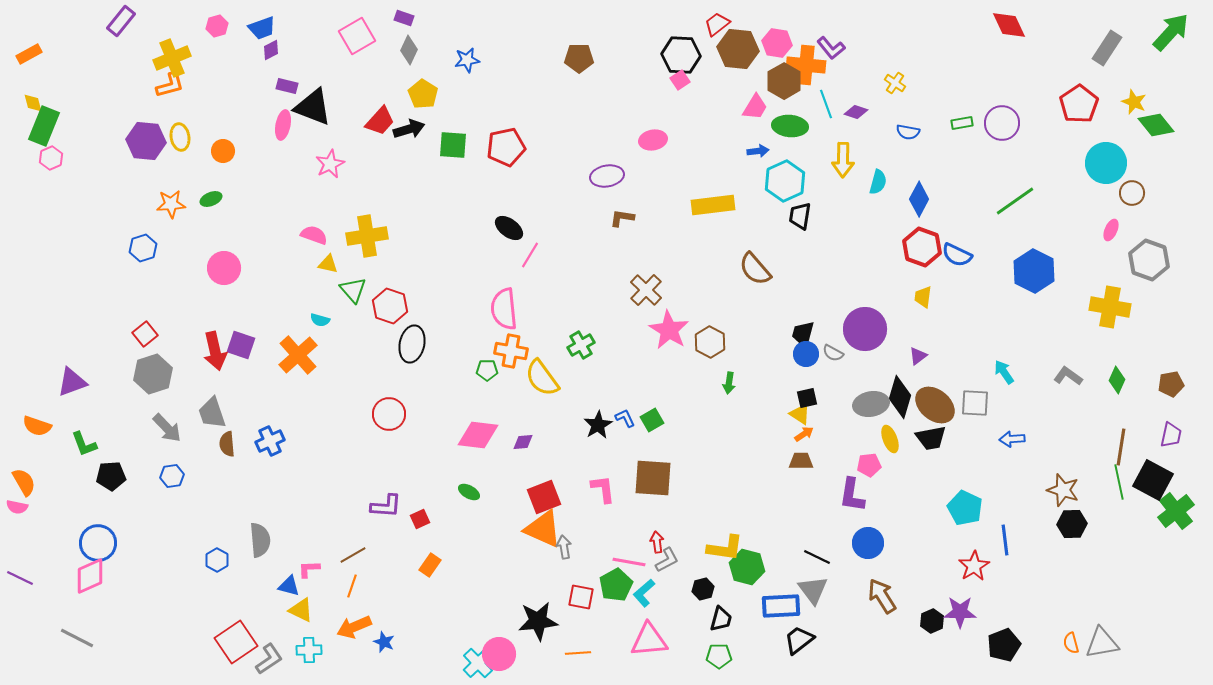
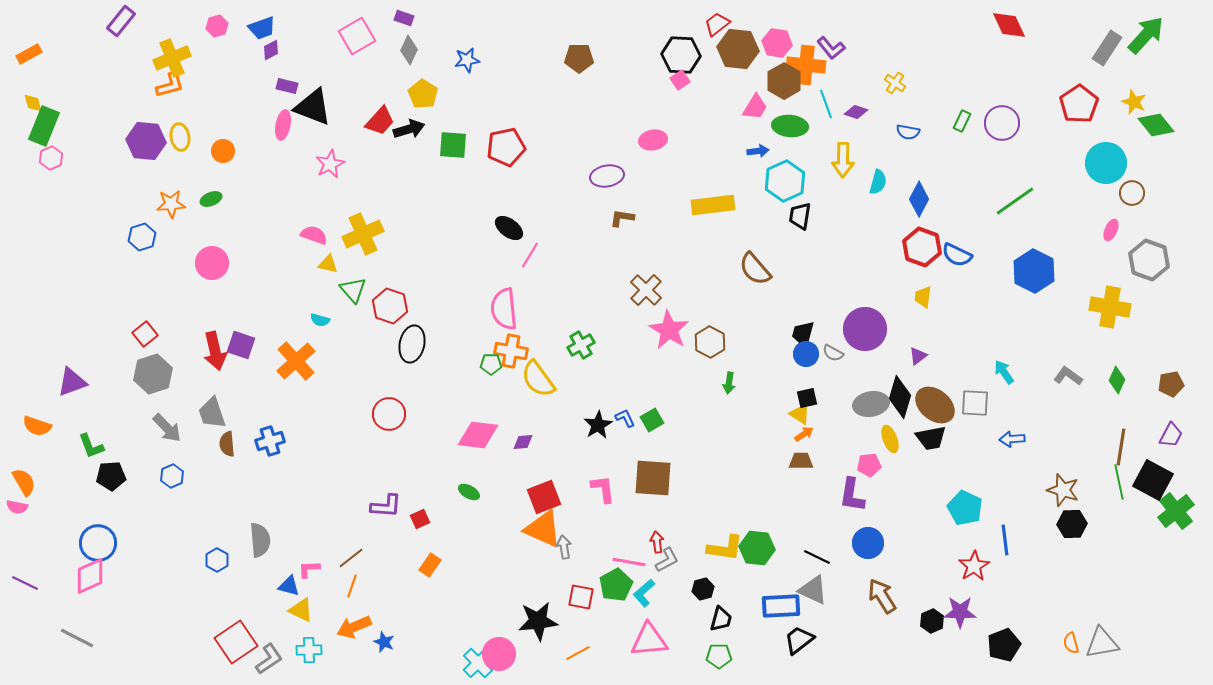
green arrow at (1171, 32): moved 25 px left, 3 px down
green rectangle at (962, 123): moved 2 px up; rotated 55 degrees counterclockwise
yellow cross at (367, 236): moved 4 px left, 2 px up; rotated 15 degrees counterclockwise
blue hexagon at (143, 248): moved 1 px left, 11 px up
pink circle at (224, 268): moved 12 px left, 5 px up
orange cross at (298, 355): moved 2 px left, 6 px down
green pentagon at (487, 370): moved 4 px right, 6 px up
yellow semicircle at (542, 378): moved 4 px left, 1 px down
purple trapezoid at (1171, 435): rotated 16 degrees clockwise
blue cross at (270, 441): rotated 8 degrees clockwise
green L-shape at (84, 444): moved 7 px right, 2 px down
blue hexagon at (172, 476): rotated 15 degrees counterclockwise
brown line at (353, 555): moved 2 px left, 3 px down; rotated 8 degrees counterclockwise
green hexagon at (747, 567): moved 10 px right, 19 px up; rotated 8 degrees counterclockwise
purple line at (20, 578): moved 5 px right, 5 px down
gray triangle at (813, 590): rotated 28 degrees counterclockwise
orange line at (578, 653): rotated 25 degrees counterclockwise
